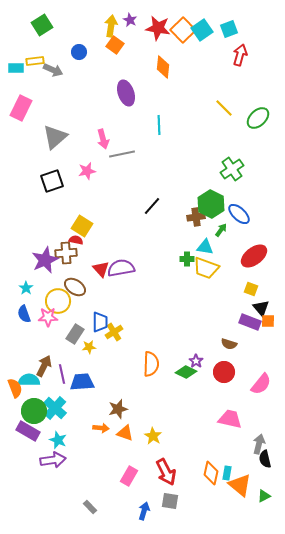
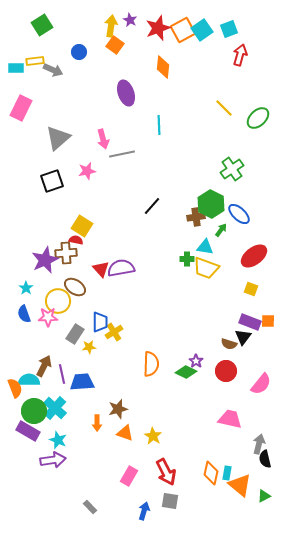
red star at (158, 28): rotated 30 degrees counterclockwise
orange square at (183, 30): rotated 15 degrees clockwise
gray triangle at (55, 137): moved 3 px right, 1 px down
black triangle at (261, 308): moved 18 px left, 29 px down; rotated 18 degrees clockwise
red circle at (224, 372): moved 2 px right, 1 px up
orange arrow at (101, 428): moved 4 px left, 5 px up; rotated 84 degrees clockwise
